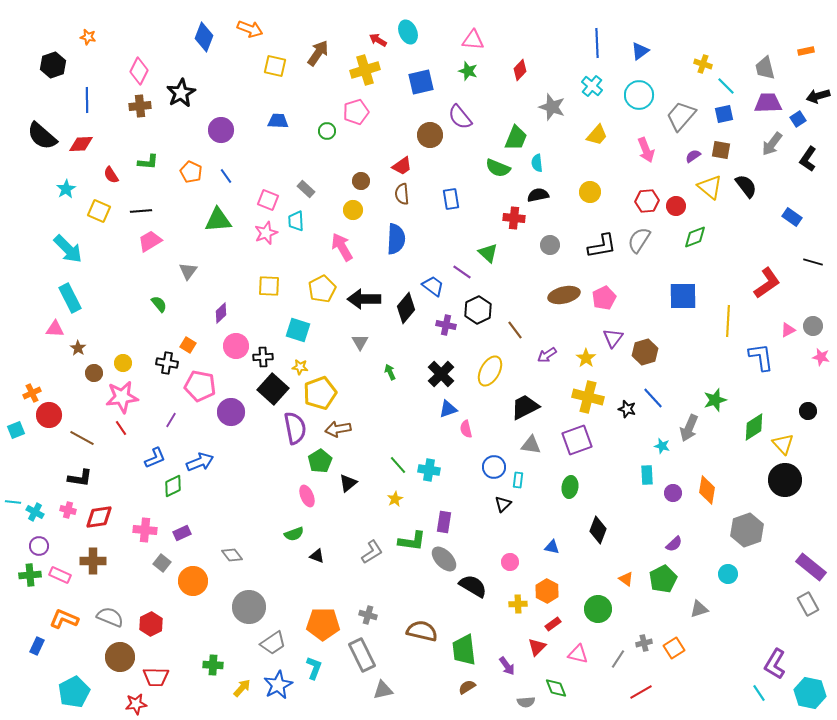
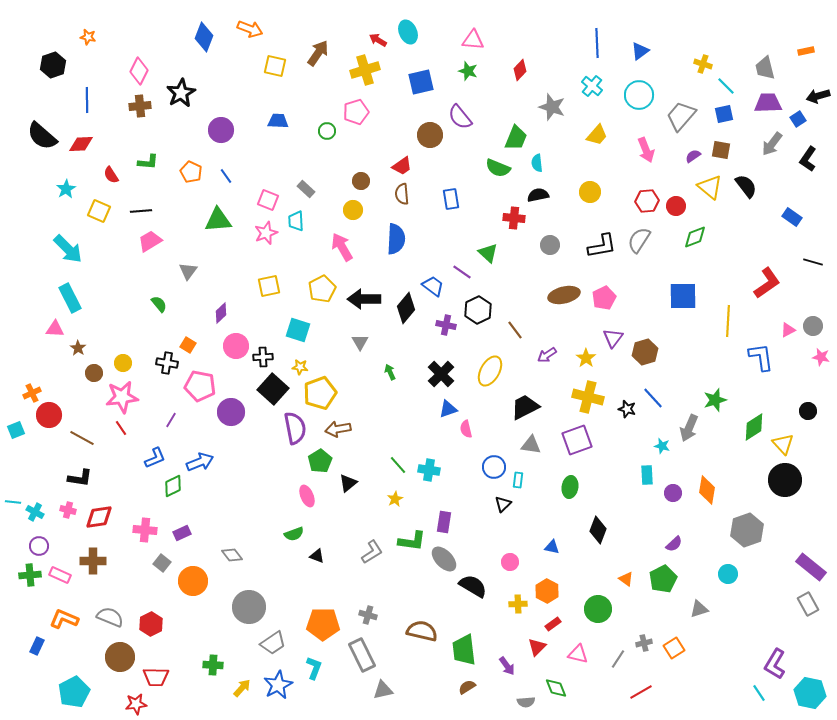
yellow square at (269, 286): rotated 15 degrees counterclockwise
